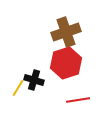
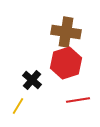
brown cross: rotated 28 degrees clockwise
black cross: moved 2 px left; rotated 24 degrees clockwise
yellow line: moved 18 px down
